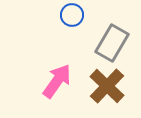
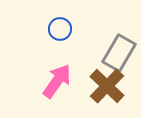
blue circle: moved 12 px left, 14 px down
gray rectangle: moved 7 px right, 10 px down
